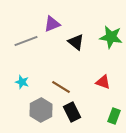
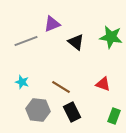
red triangle: moved 2 px down
gray hexagon: moved 3 px left; rotated 25 degrees counterclockwise
